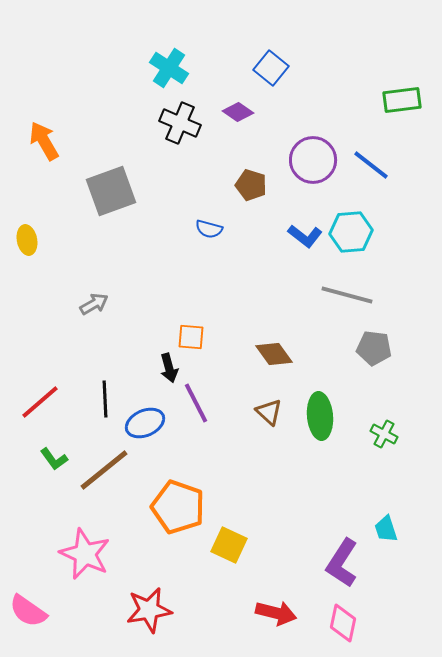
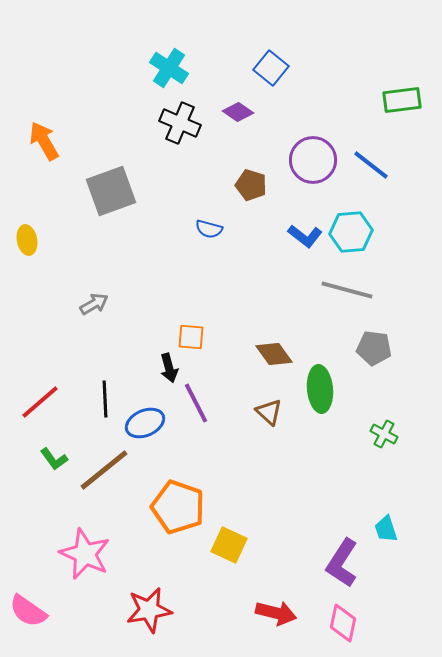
gray line: moved 5 px up
green ellipse: moved 27 px up
